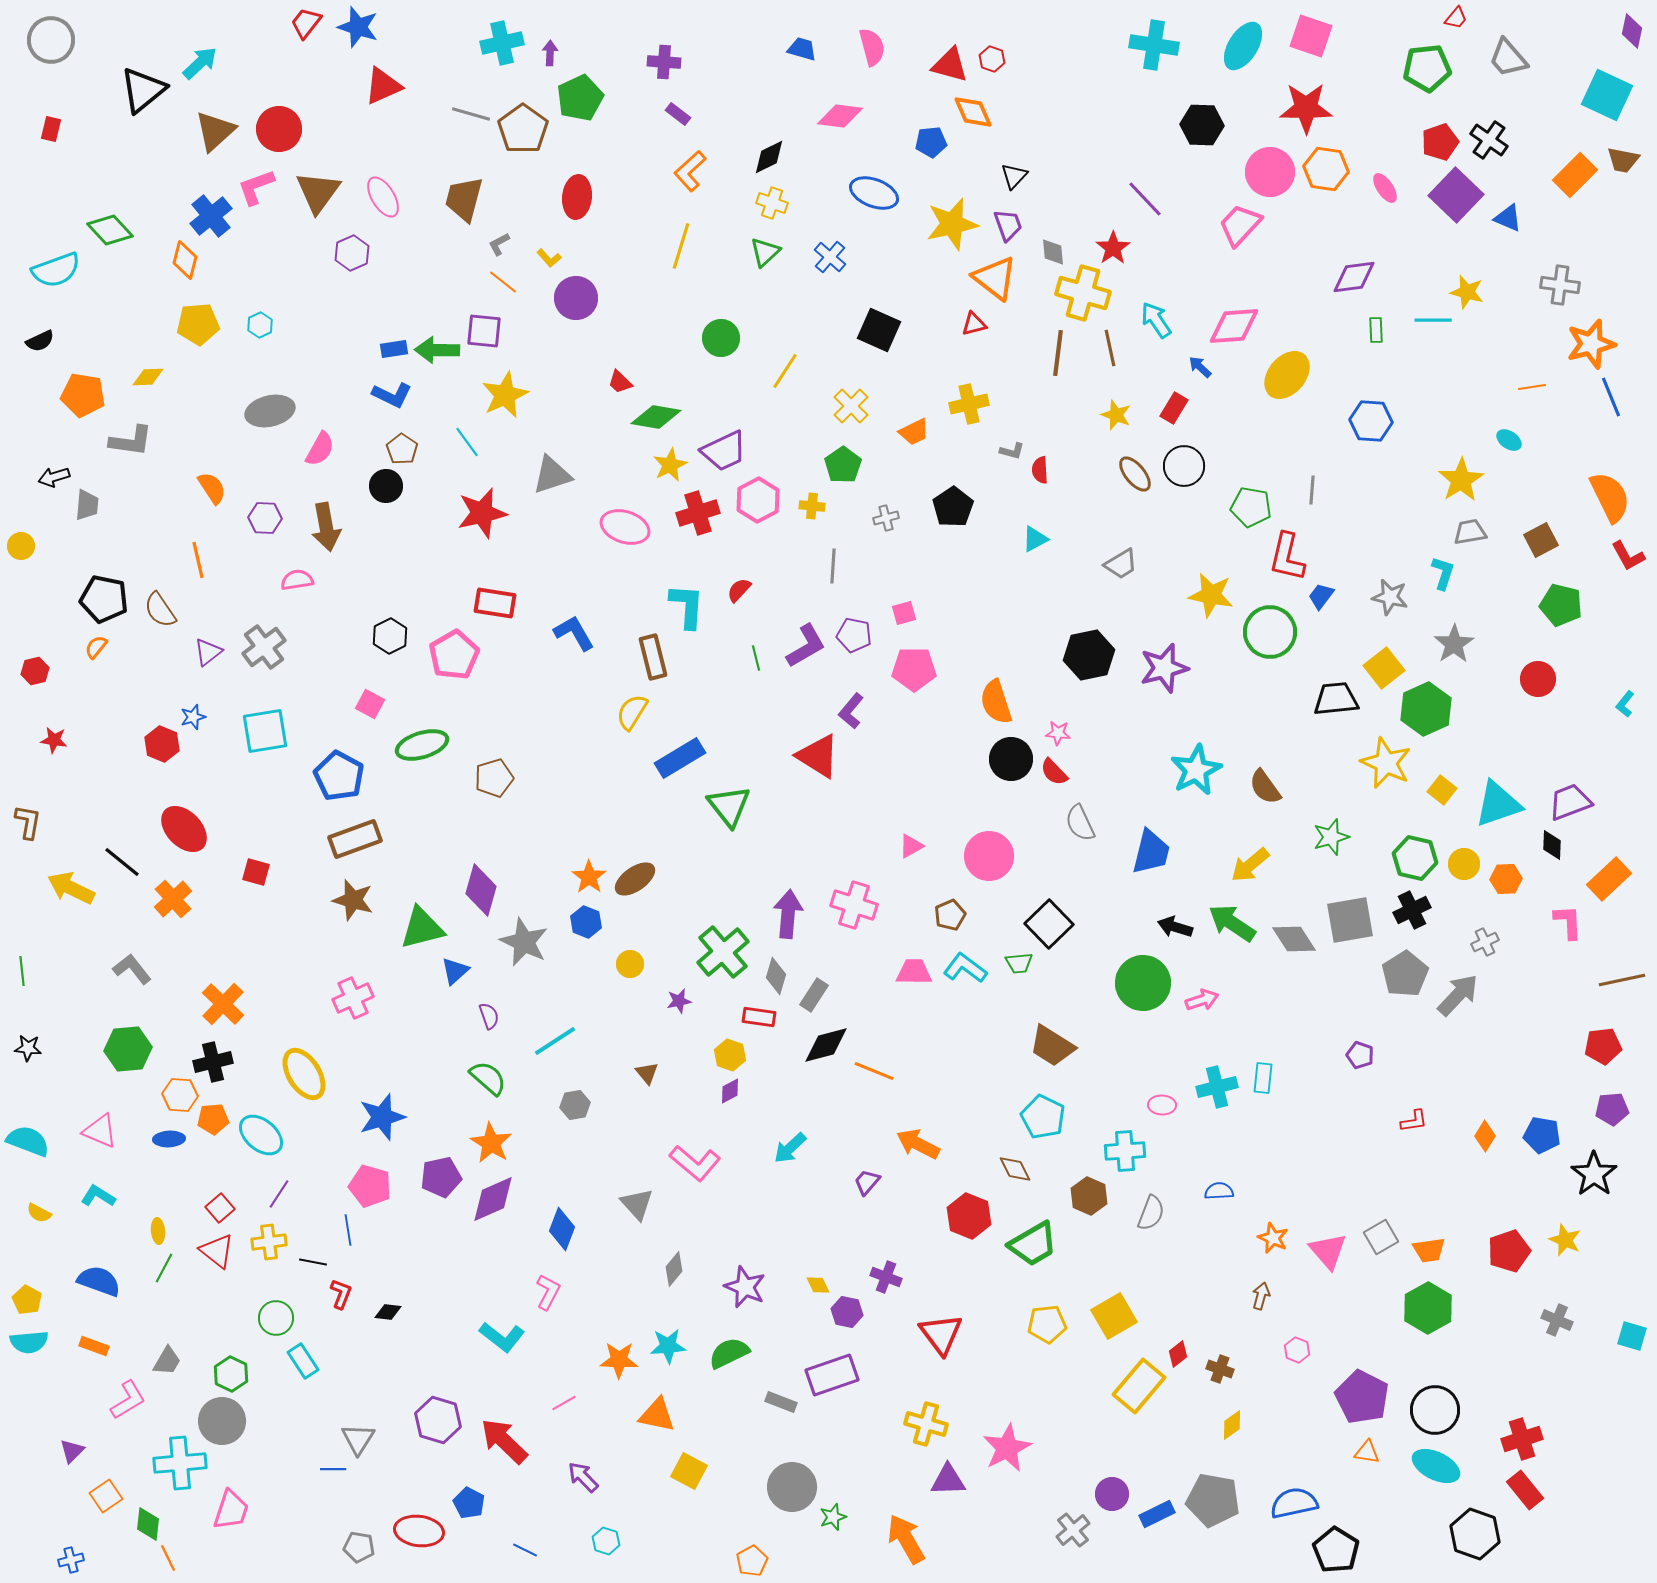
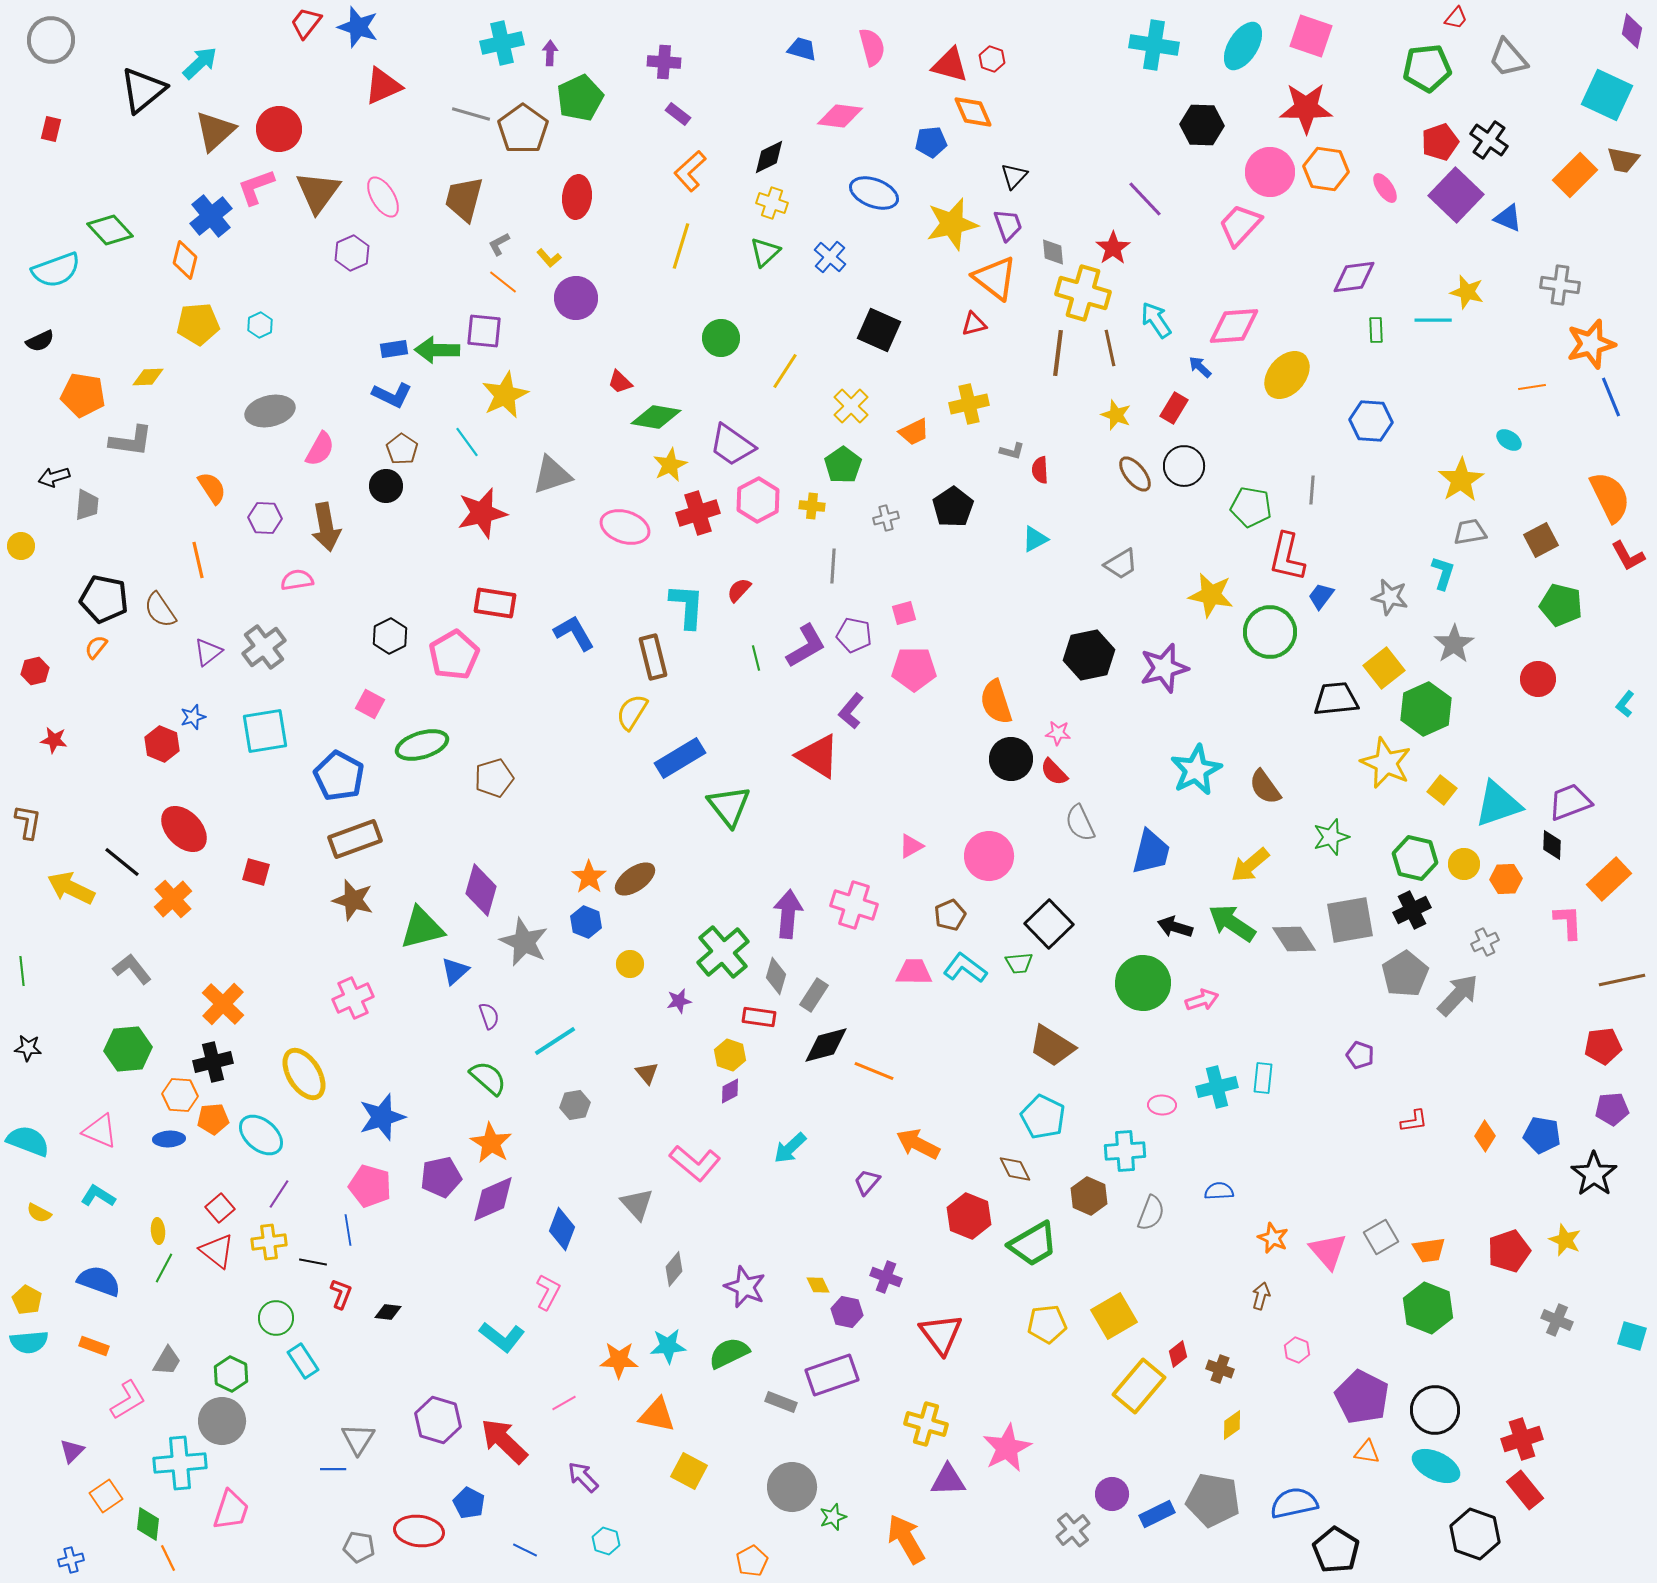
purple trapezoid at (724, 451): moved 8 px right, 6 px up; rotated 60 degrees clockwise
green hexagon at (1428, 1308): rotated 9 degrees counterclockwise
